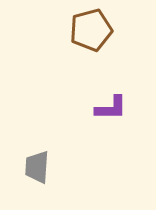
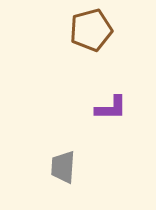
gray trapezoid: moved 26 px right
